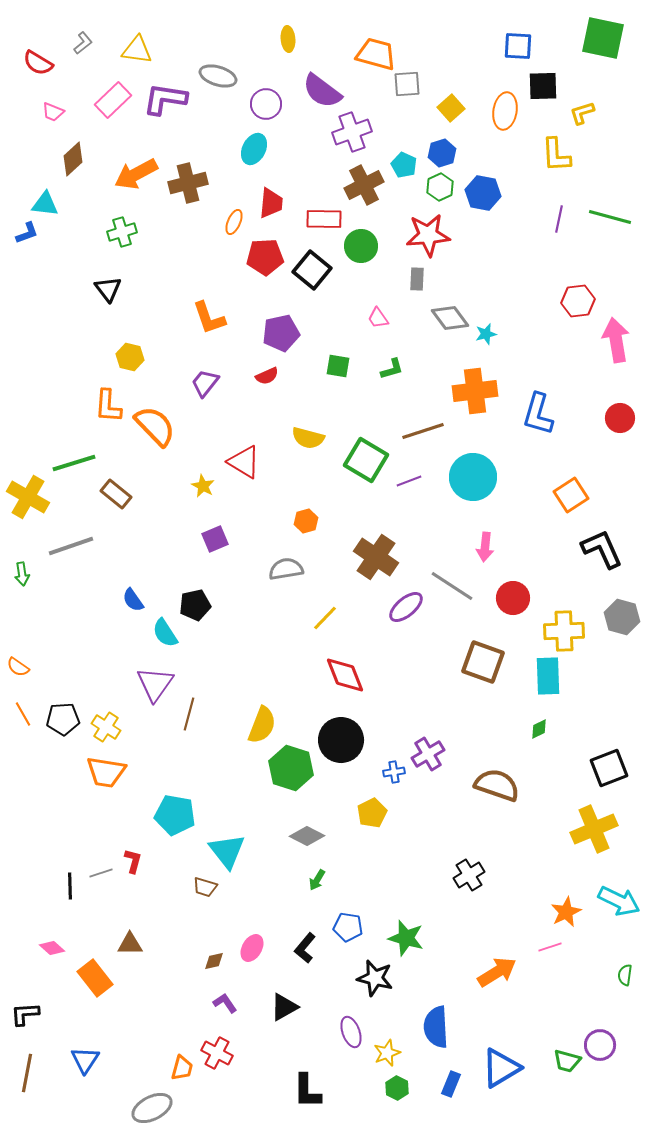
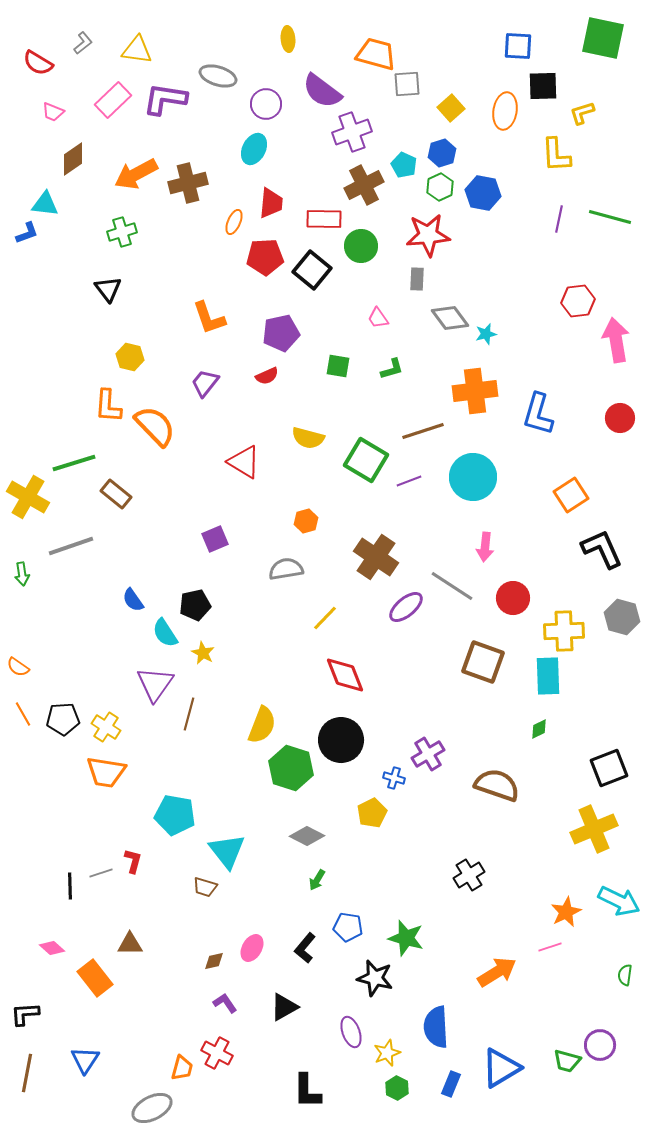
brown diamond at (73, 159): rotated 8 degrees clockwise
yellow star at (203, 486): moved 167 px down
blue cross at (394, 772): moved 6 px down; rotated 25 degrees clockwise
